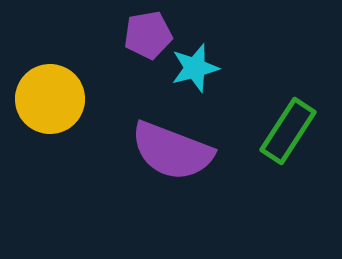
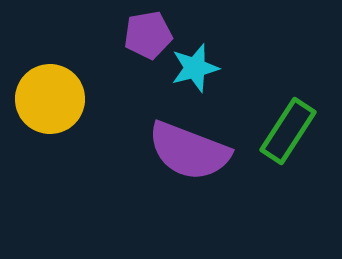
purple semicircle: moved 17 px right
